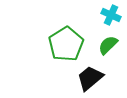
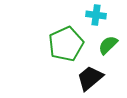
cyan cross: moved 15 px left; rotated 18 degrees counterclockwise
green pentagon: rotated 8 degrees clockwise
